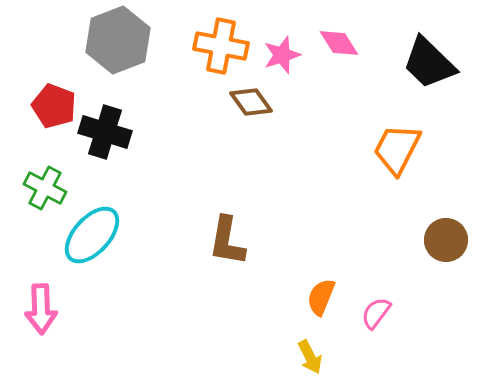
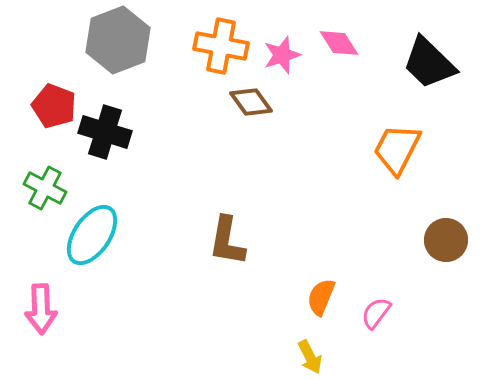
cyan ellipse: rotated 8 degrees counterclockwise
